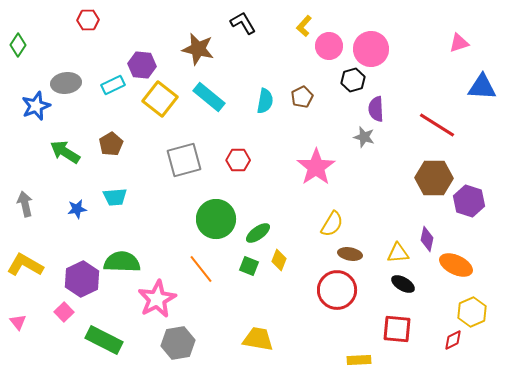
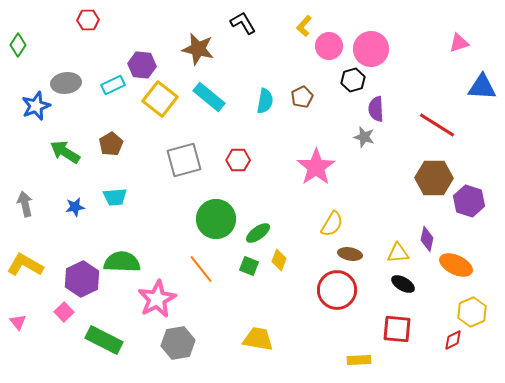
blue star at (77, 209): moved 2 px left, 2 px up
